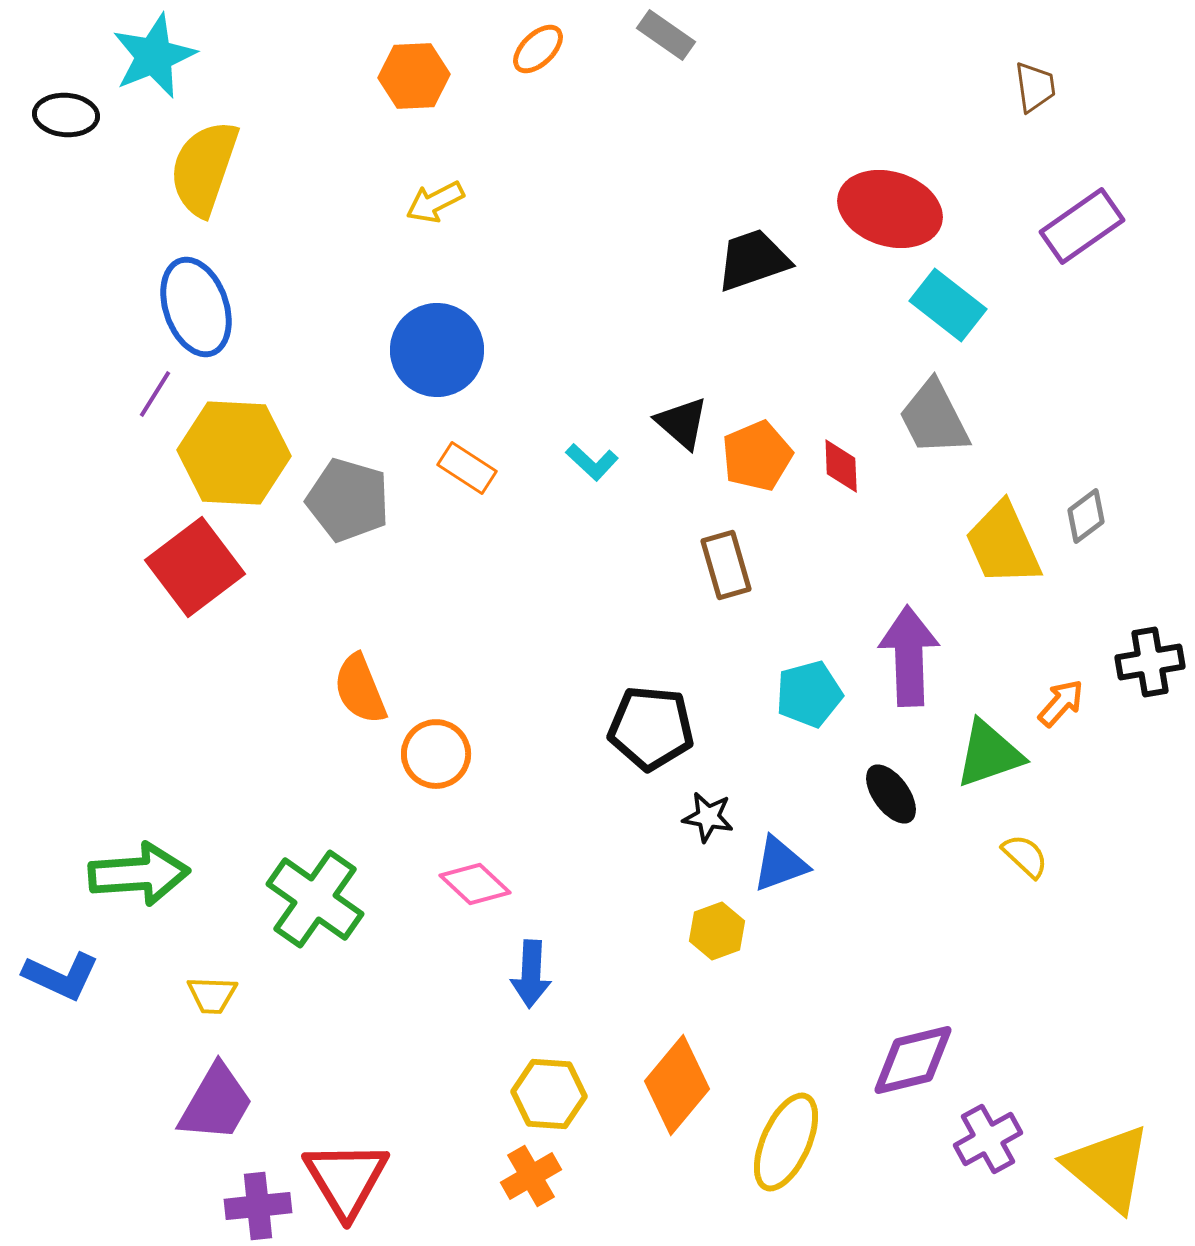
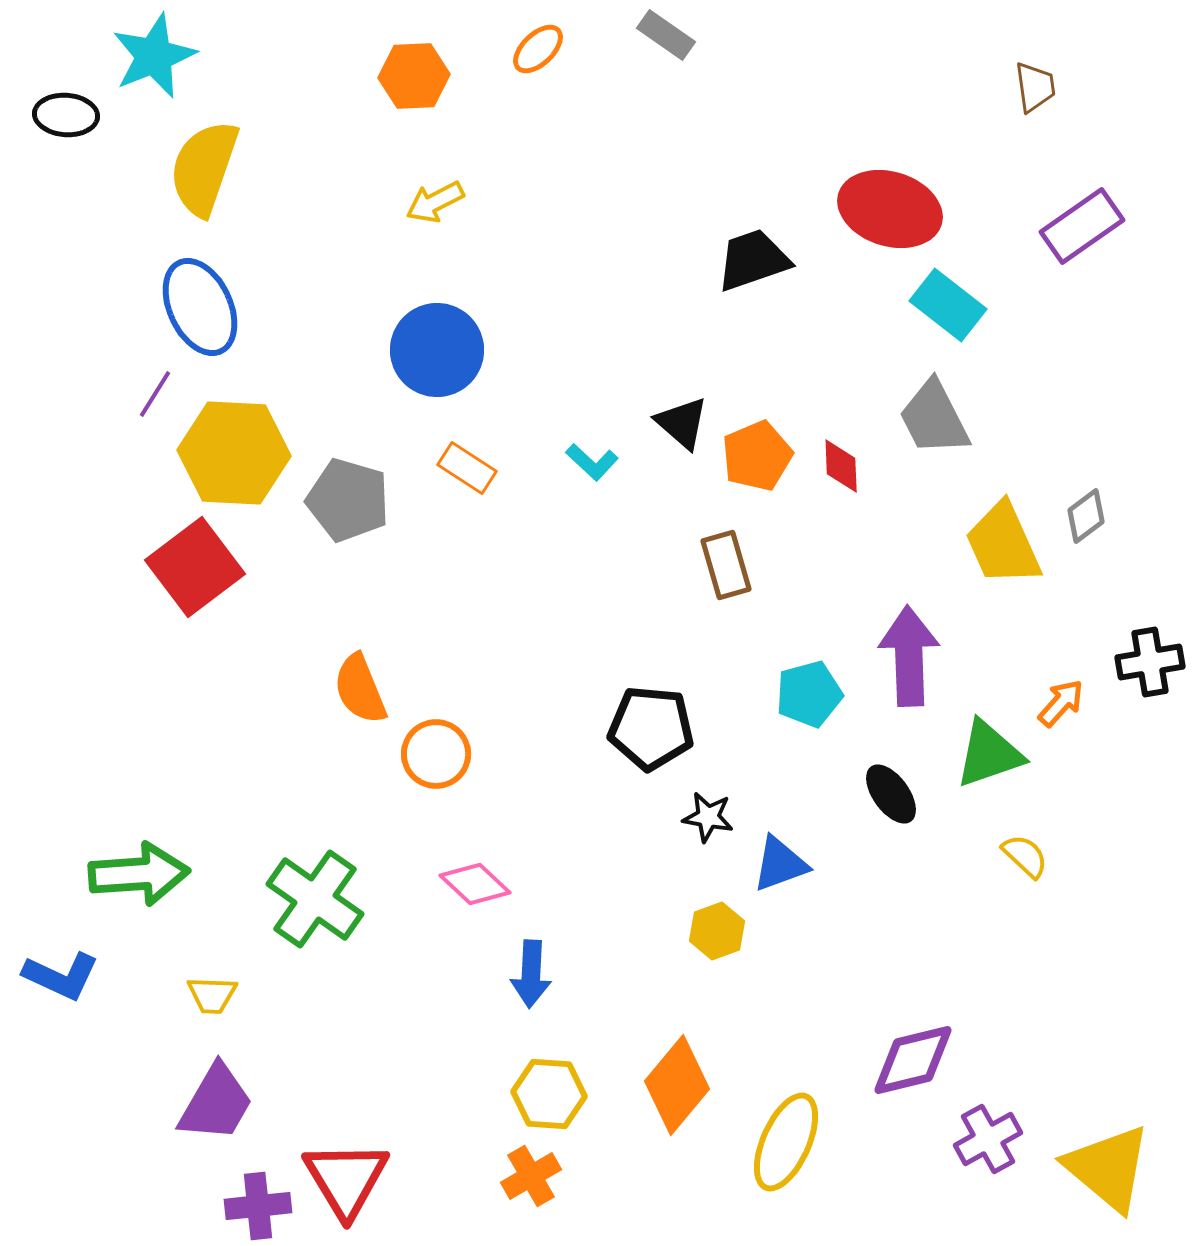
blue ellipse at (196, 307): moved 4 px right; rotated 6 degrees counterclockwise
